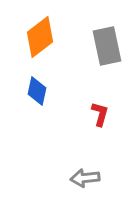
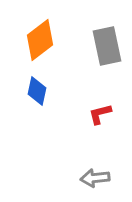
orange diamond: moved 3 px down
red L-shape: rotated 120 degrees counterclockwise
gray arrow: moved 10 px right
